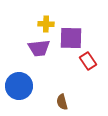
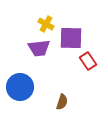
yellow cross: rotated 28 degrees clockwise
blue circle: moved 1 px right, 1 px down
brown semicircle: rotated 147 degrees counterclockwise
